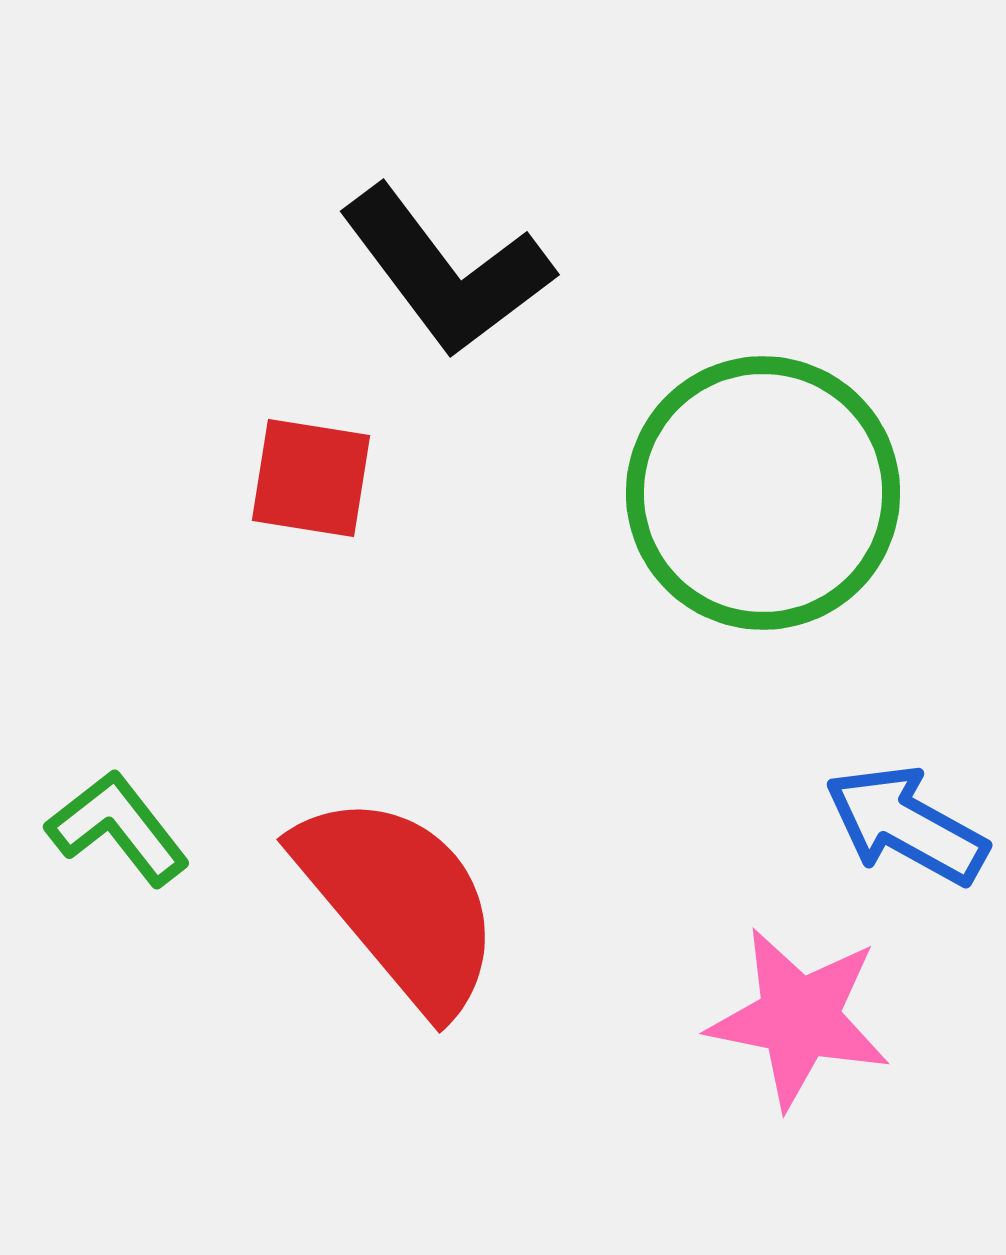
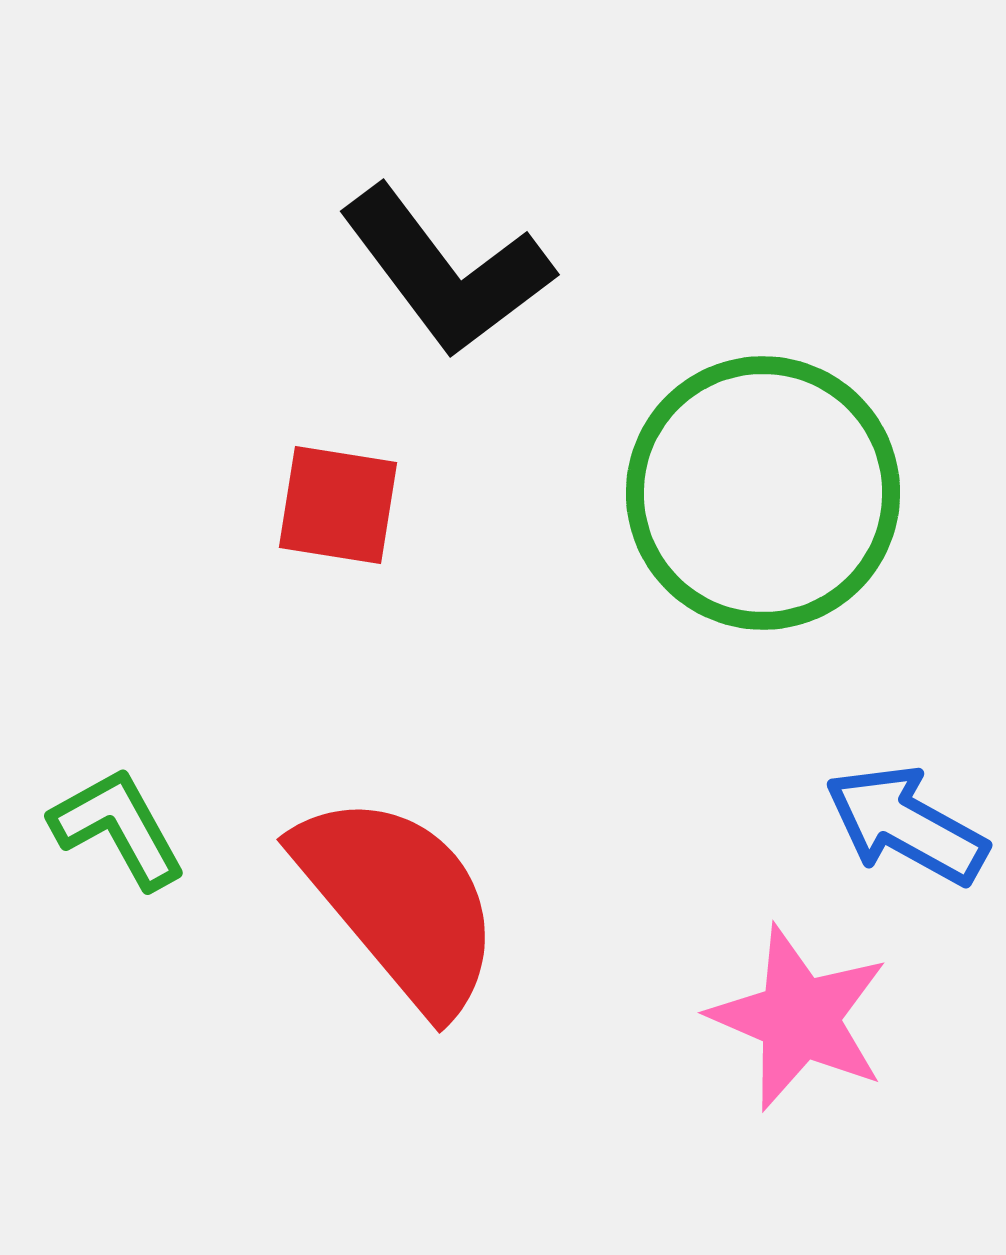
red square: moved 27 px right, 27 px down
green L-shape: rotated 9 degrees clockwise
pink star: rotated 12 degrees clockwise
